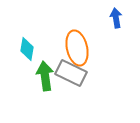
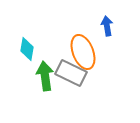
blue arrow: moved 9 px left, 8 px down
orange ellipse: moved 6 px right, 4 px down; rotated 8 degrees counterclockwise
